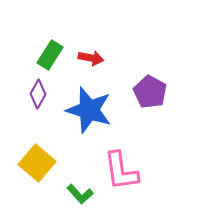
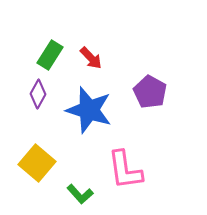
red arrow: rotated 35 degrees clockwise
pink L-shape: moved 4 px right, 1 px up
